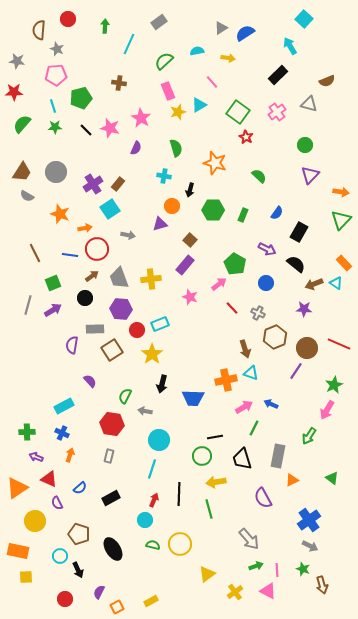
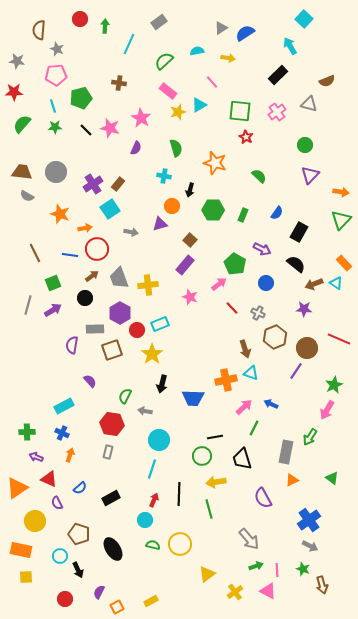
red circle at (68, 19): moved 12 px right
pink rectangle at (168, 91): rotated 30 degrees counterclockwise
green square at (238, 112): moved 2 px right, 1 px up; rotated 30 degrees counterclockwise
brown trapezoid at (22, 172): rotated 115 degrees counterclockwise
gray arrow at (128, 235): moved 3 px right, 3 px up
purple arrow at (267, 249): moved 5 px left
yellow cross at (151, 279): moved 3 px left, 6 px down
purple hexagon at (121, 309): moved 1 px left, 4 px down; rotated 25 degrees clockwise
red line at (339, 344): moved 5 px up
brown square at (112, 350): rotated 15 degrees clockwise
pink arrow at (244, 407): rotated 12 degrees counterclockwise
green arrow at (309, 436): moved 1 px right, 1 px down
gray rectangle at (109, 456): moved 1 px left, 4 px up
gray rectangle at (278, 456): moved 8 px right, 4 px up
orange rectangle at (18, 551): moved 3 px right, 1 px up
